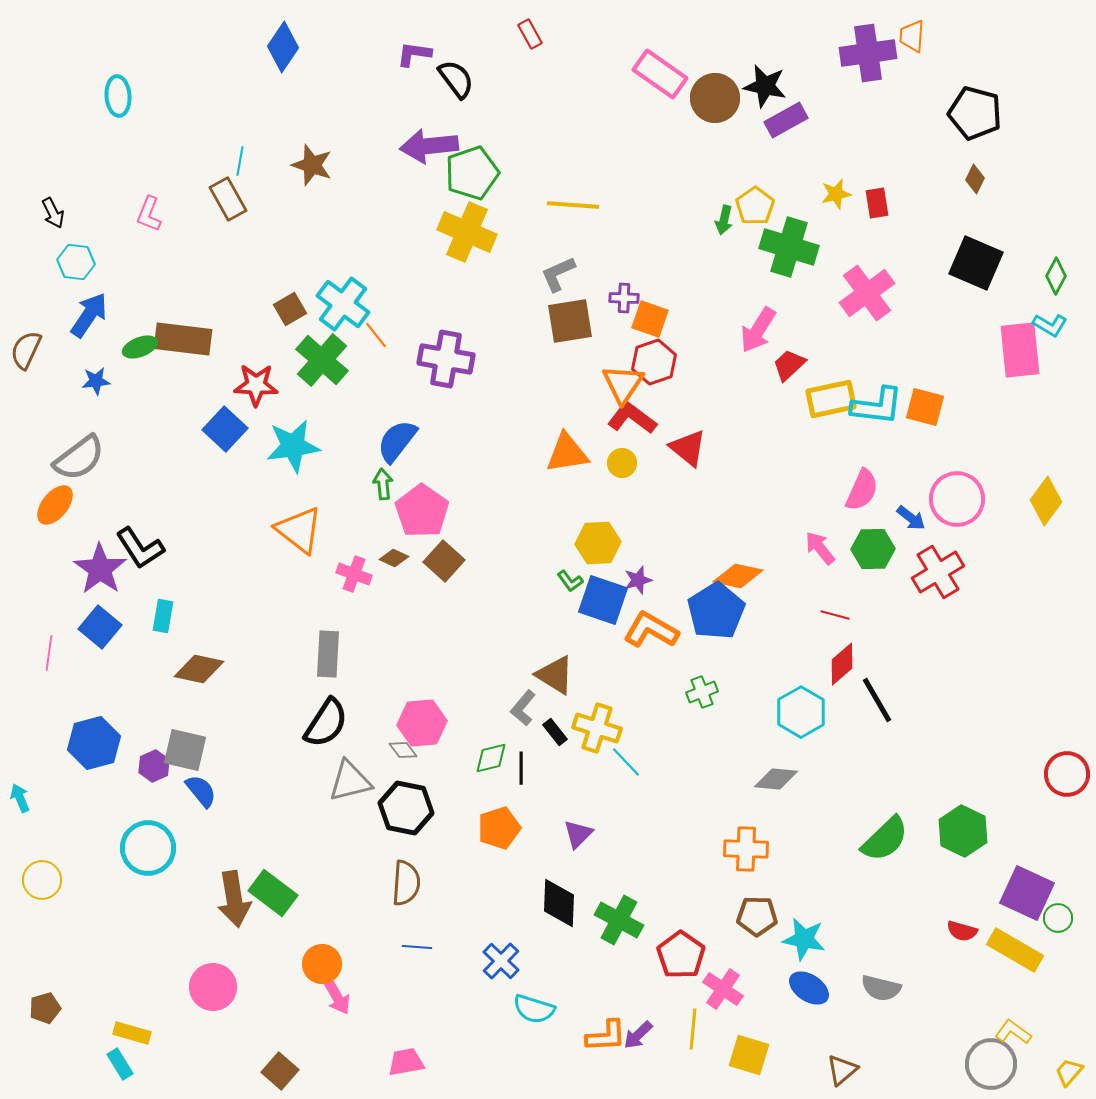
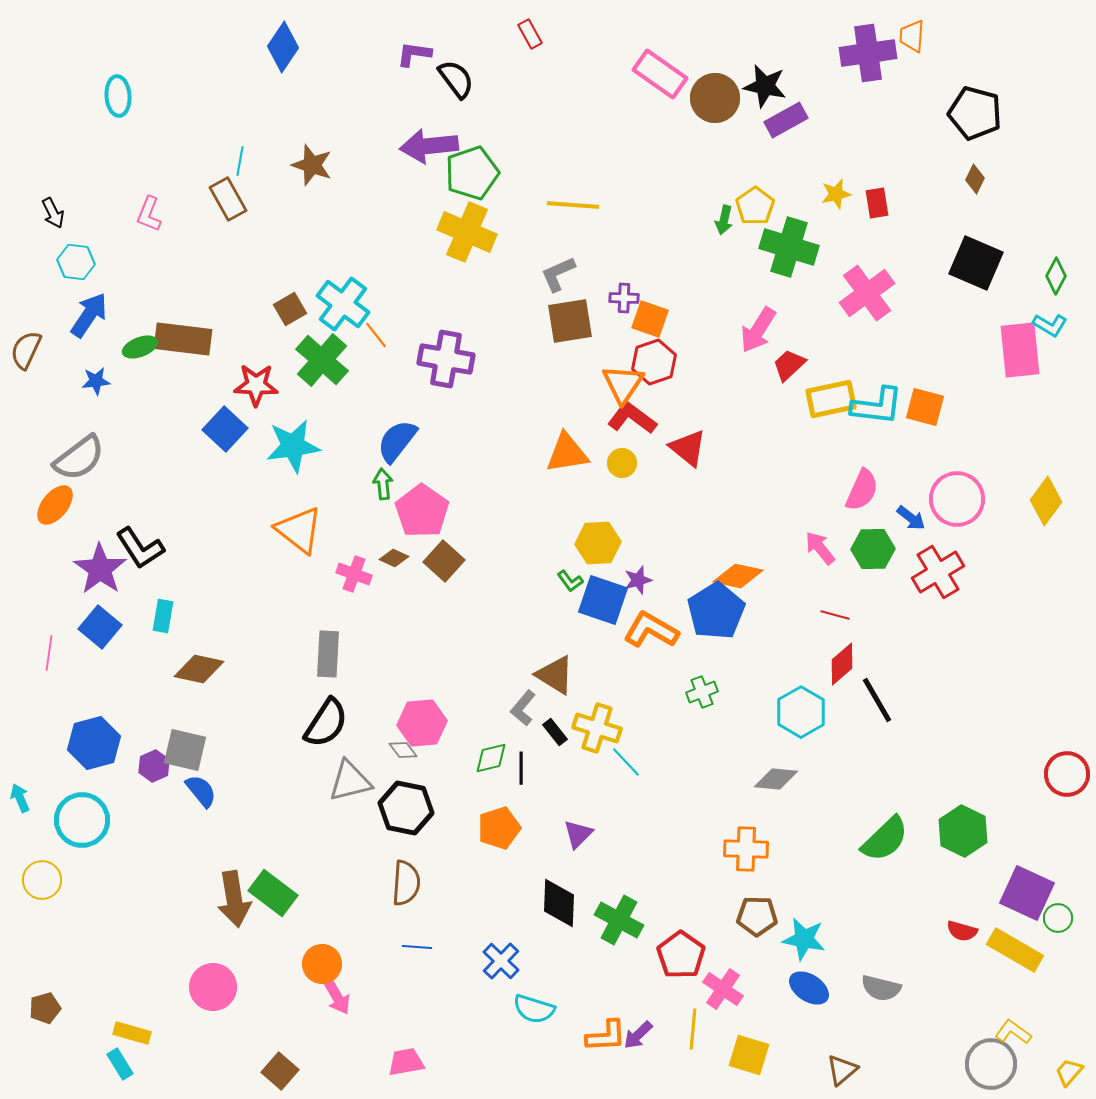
cyan circle at (148, 848): moved 66 px left, 28 px up
